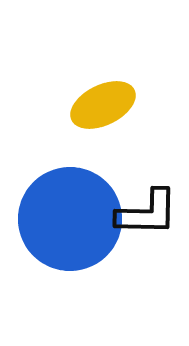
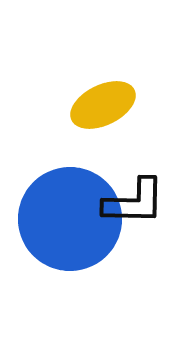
black L-shape: moved 13 px left, 11 px up
